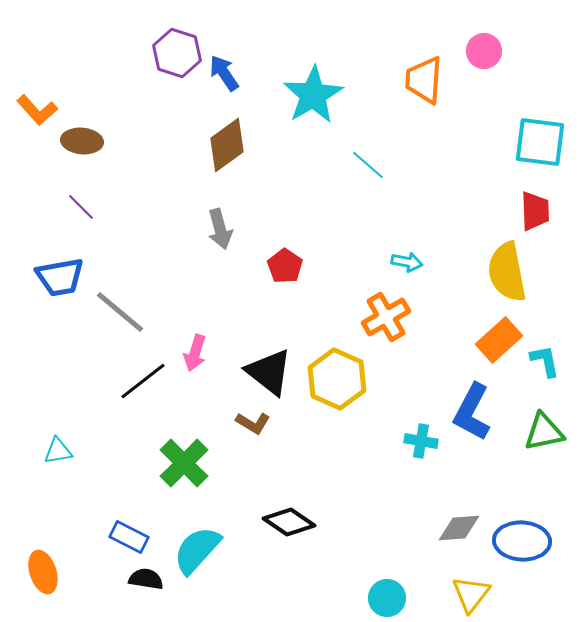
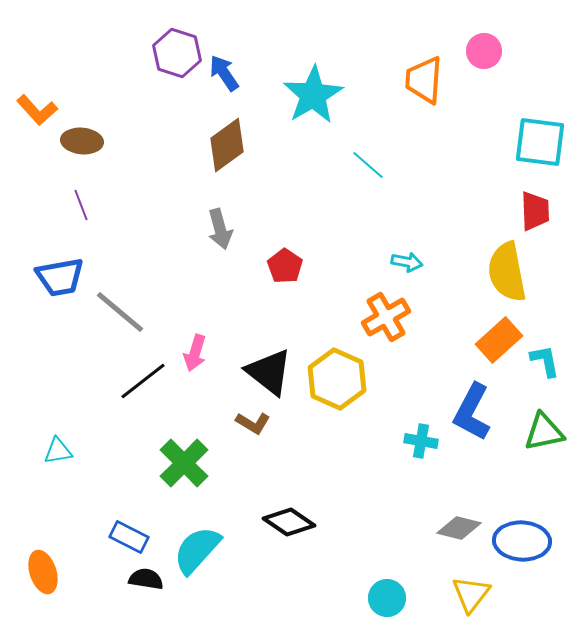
purple line: moved 2 px up; rotated 24 degrees clockwise
gray diamond: rotated 18 degrees clockwise
